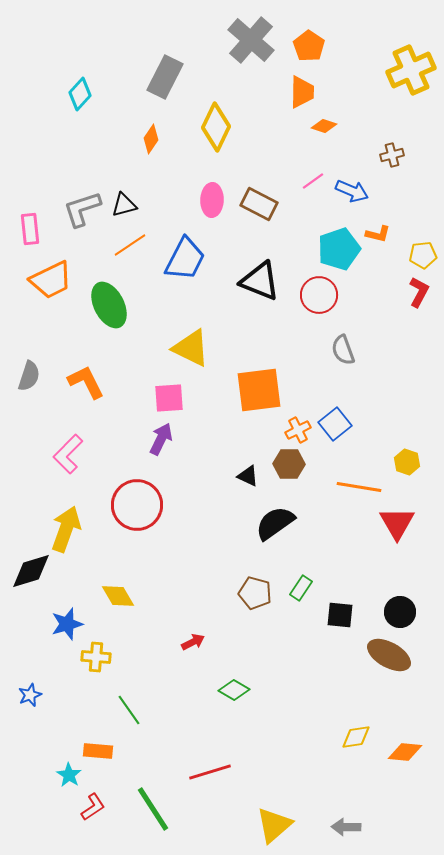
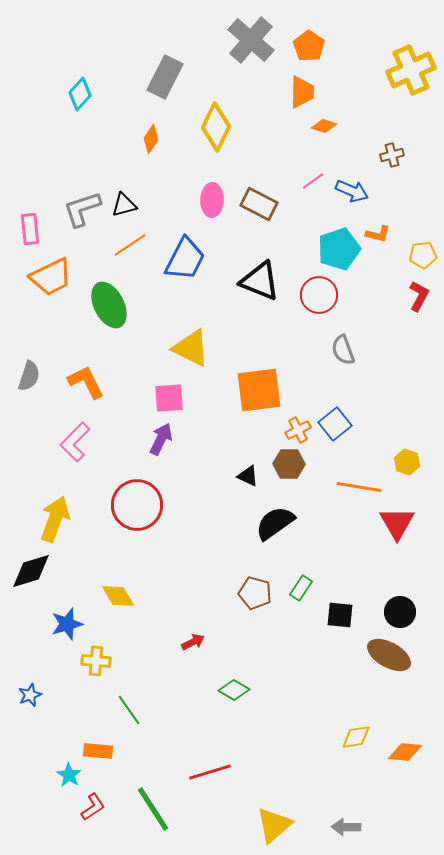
orange trapezoid at (51, 280): moved 3 px up
red L-shape at (419, 292): moved 4 px down
pink L-shape at (68, 454): moved 7 px right, 12 px up
yellow arrow at (66, 529): moved 11 px left, 10 px up
yellow cross at (96, 657): moved 4 px down
